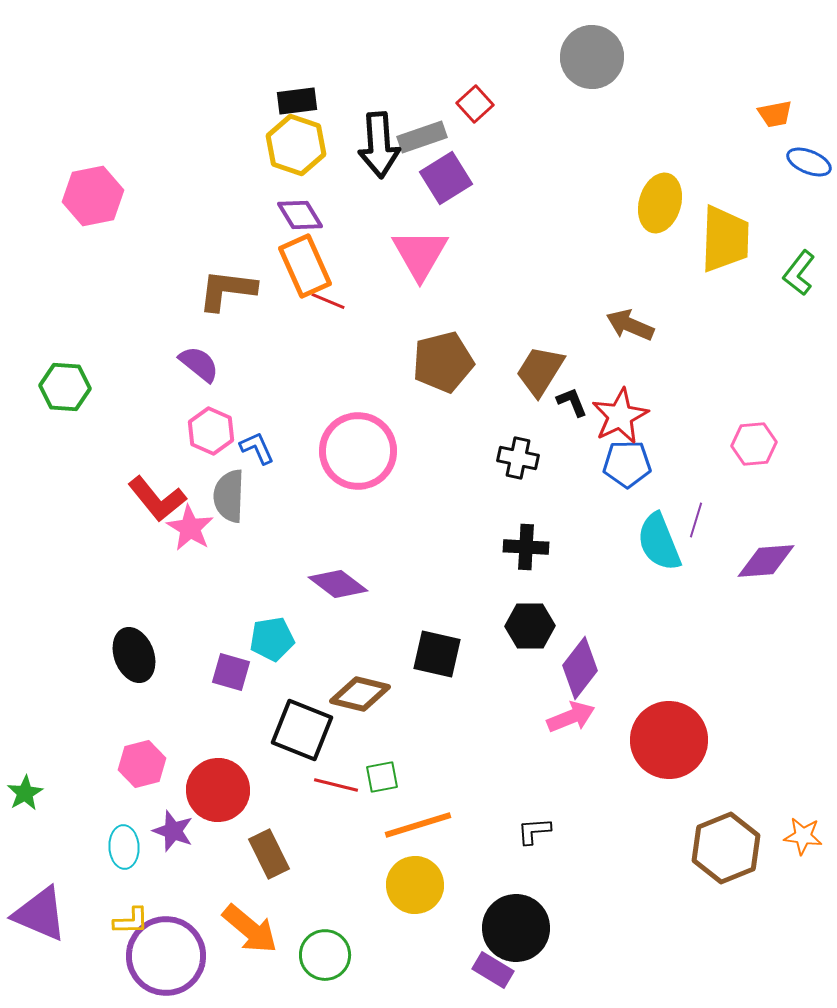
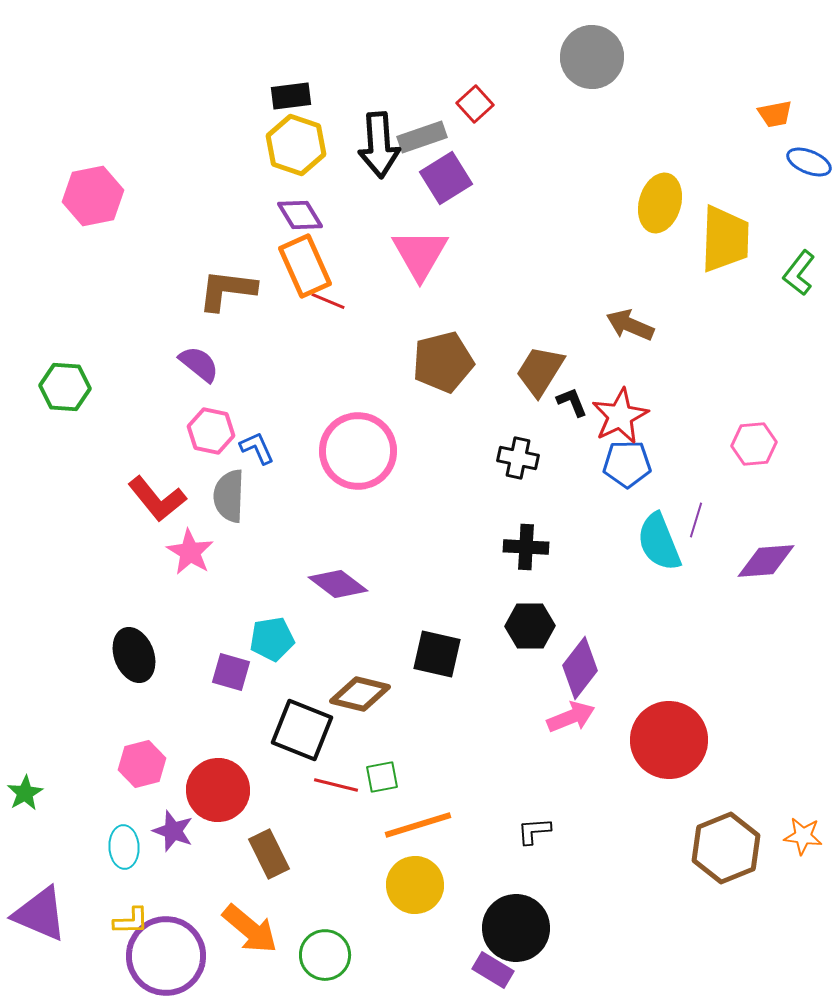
black rectangle at (297, 101): moved 6 px left, 5 px up
pink hexagon at (211, 431): rotated 12 degrees counterclockwise
pink star at (190, 528): moved 24 px down
